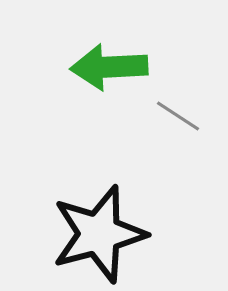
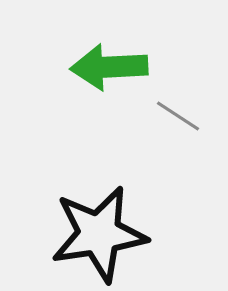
black star: rotated 6 degrees clockwise
